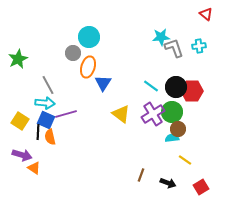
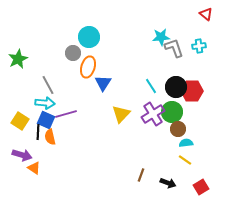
cyan line: rotated 21 degrees clockwise
yellow triangle: rotated 36 degrees clockwise
cyan semicircle: moved 14 px right, 5 px down
